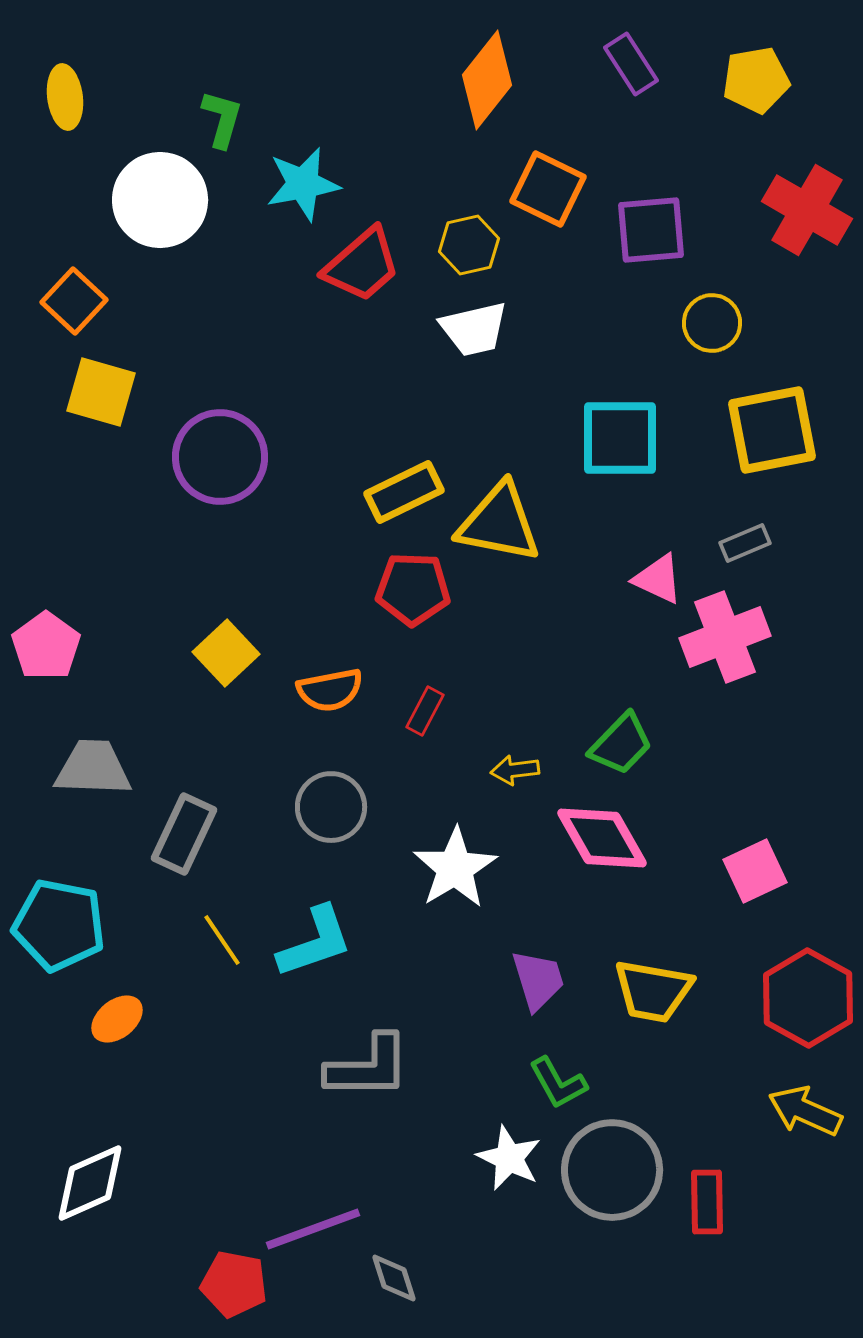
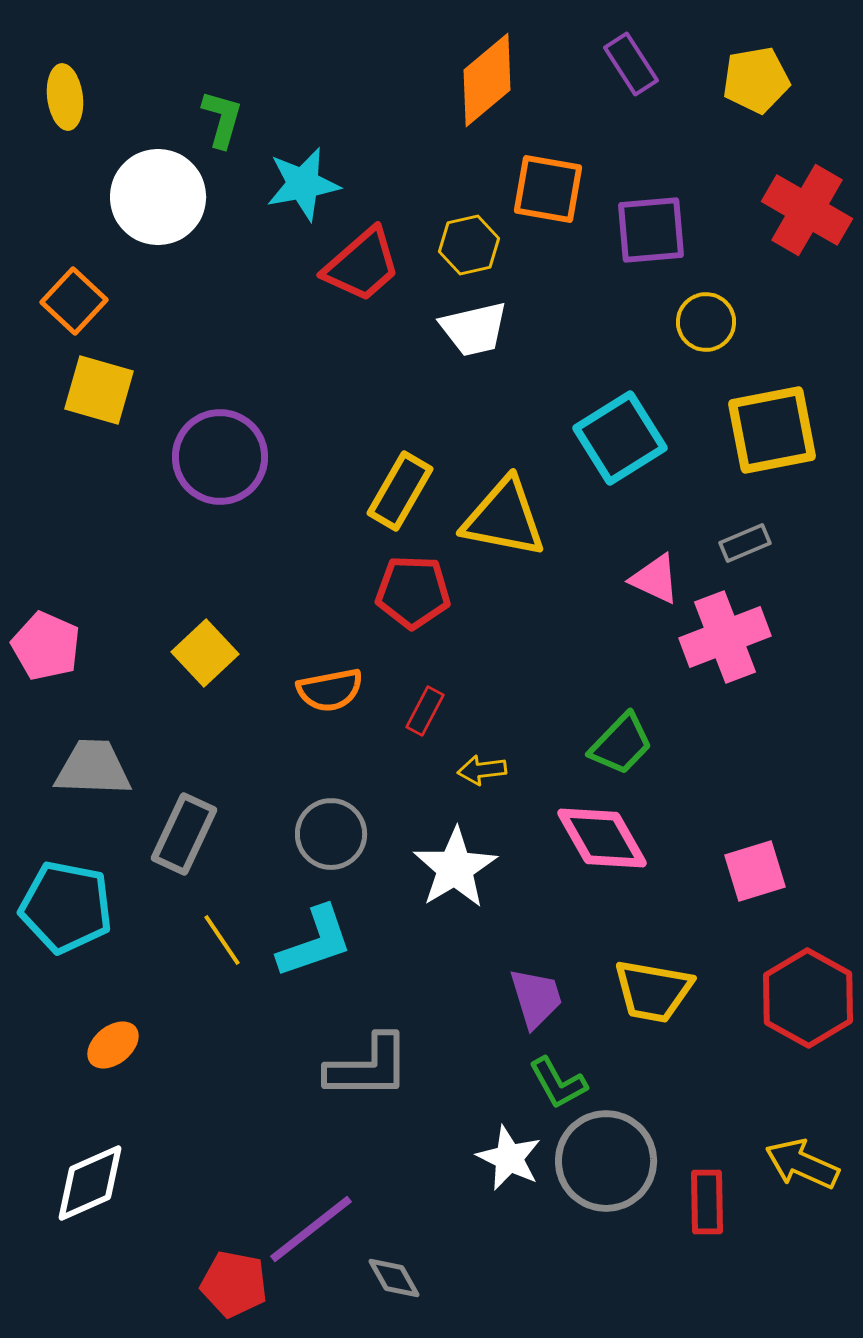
orange diamond at (487, 80): rotated 12 degrees clockwise
orange square at (548, 189): rotated 16 degrees counterclockwise
white circle at (160, 200): moved 2 px left, 3 px up
yellow circle at (712, 323): moved 6 px left, 1 px up
yellow square at (101, 392): moved 2 px left, 2 px up
cyan square at (620, 438): rotated 32 degrees counterclockwise
yellow rectangle at (404, 492): moved 4 px left, 1 px up; rotated 34 degrees counterclockwise
yellow triangle at (499, 523): moved 5 px right, 5 px up
pink triangle at (658, 579): moved 3 px left
red pentagon at (413, 589): moved 3 px down
pink pentagon at (46, 646): rotated 12 degrees counterclockwise
yellow square at (226, 653): moved 21 px left
yellow arrow at (515, 770): moved 33 px left
gray circle at (331, 807): moved 27 px down
pink square at (755, 871): rotated 8 degrees clockwise
cyan pentagon at (59, 925): moved 7 px right, 18 px up
purple trapezoid at (538, 980): moved 2 px left, 18 px down
orange ellipse at (117, 1019): moved 4 px left, 26 px down
yellow arrow at (805, 1111): moved 3 px left, 53 px down
gray circle at (612, 1170): moved 6 px left, 9 px up
purple line at (313, 1229): moved 2 px left; rotated 18 degrees counterclockwise
gray diamond at (394, 1278): rotated 12 degrees counterclockwise
